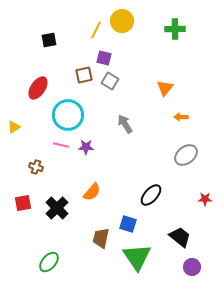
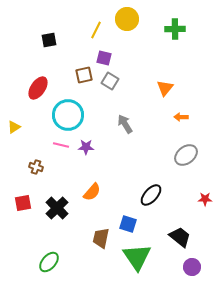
yellow circle: moved 5 px right, 2 px up
